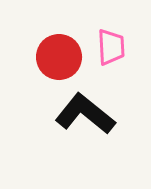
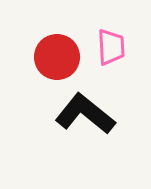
red circle: moved 2 px left
